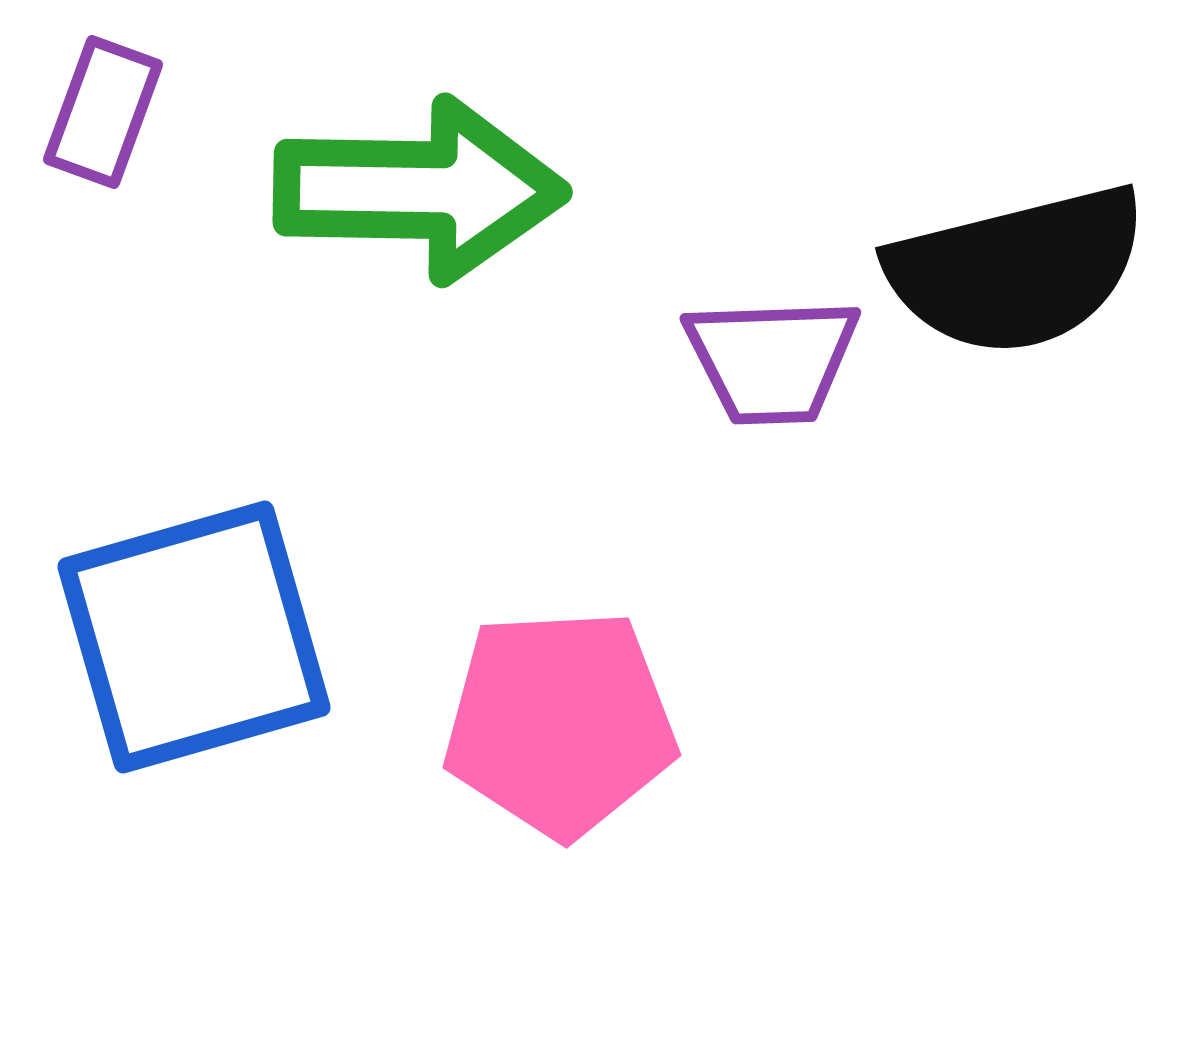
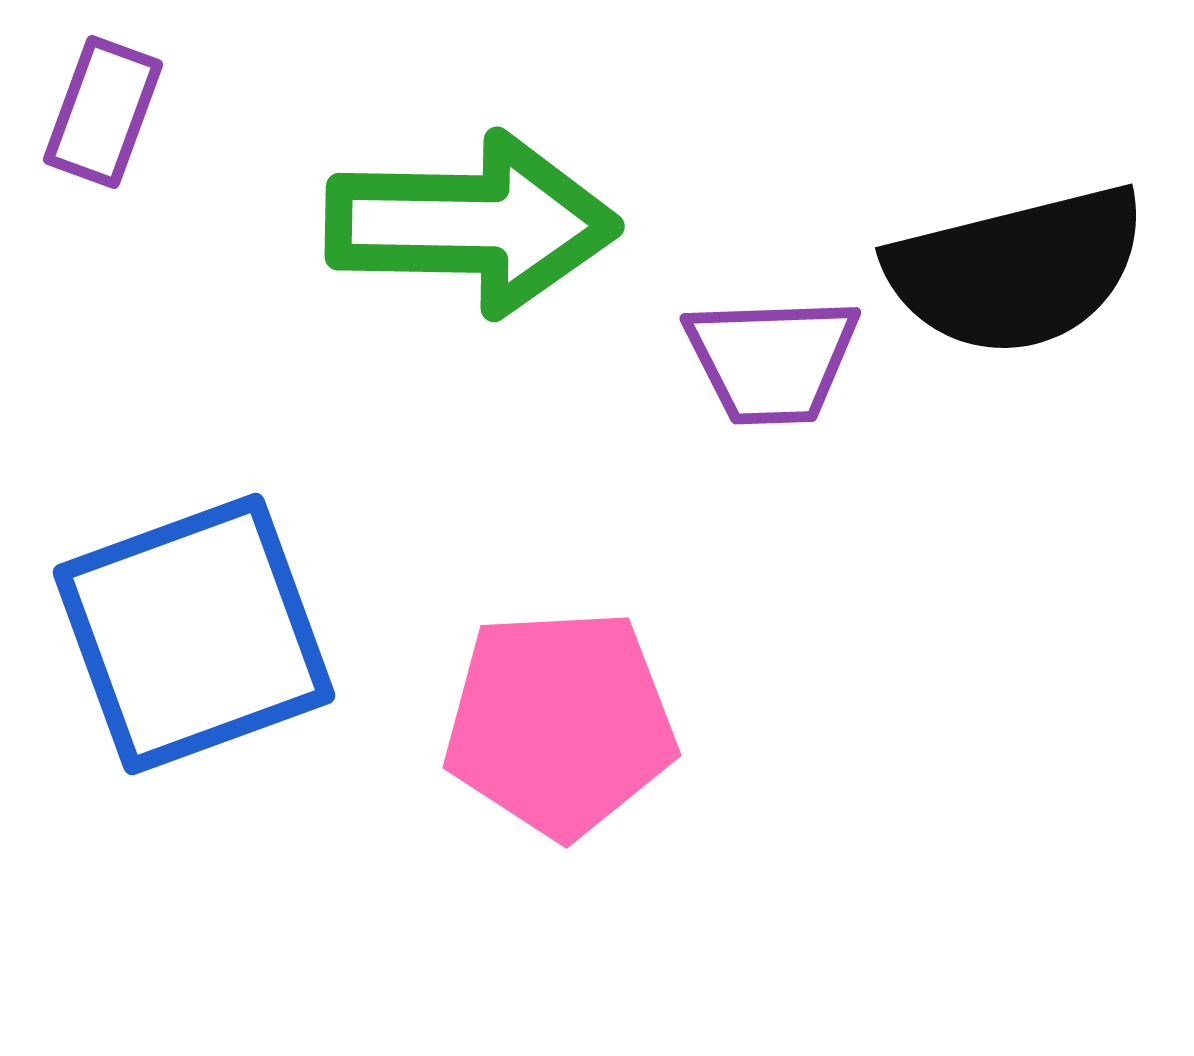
green arrow: moved 52 px right, 34 px down
blue square: moved 3 px up; rotated 4 degrees counterclockwise
